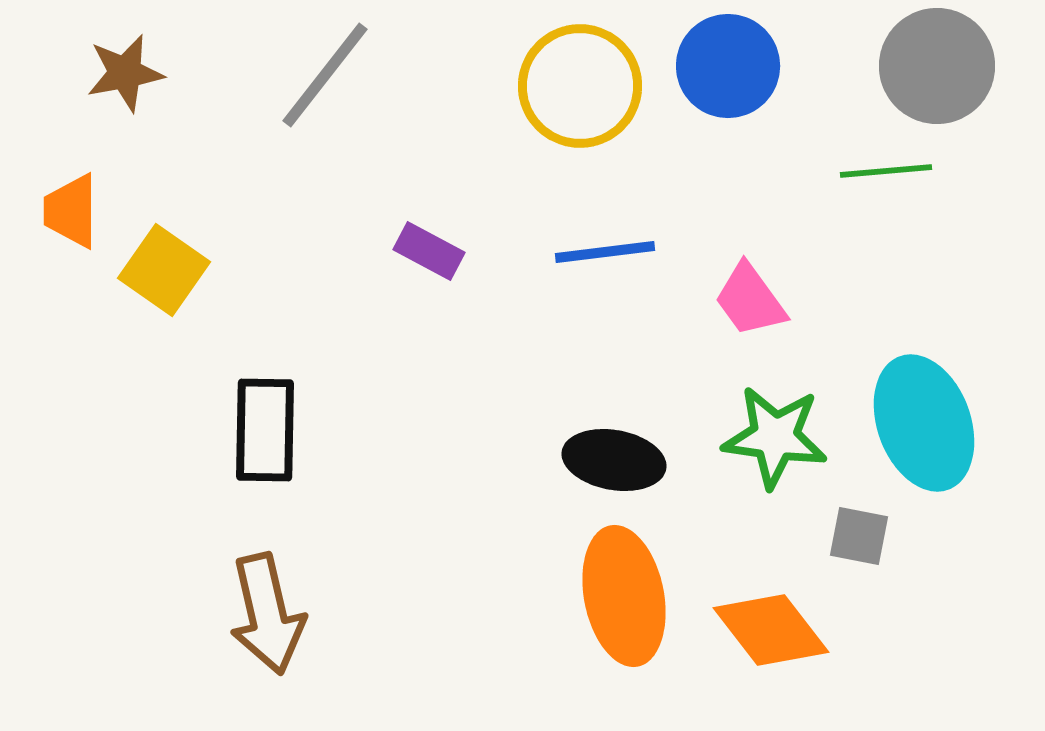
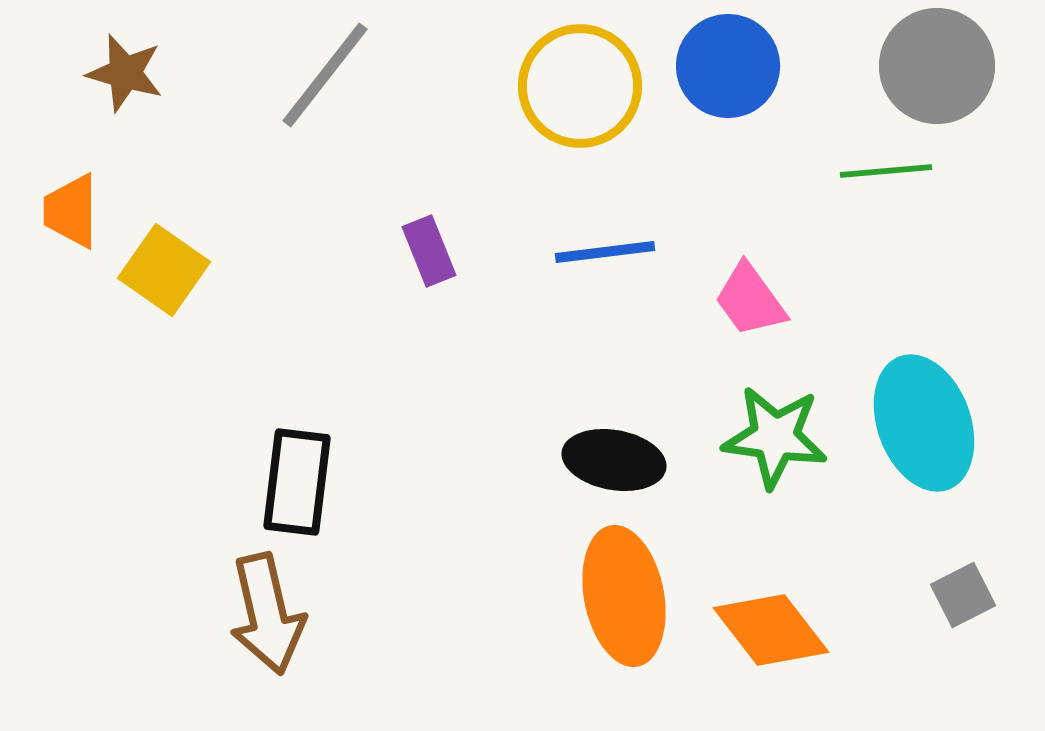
brown star: rotated 26 degrees clockwise
purple rectangle: rotated 40 degrees clockwise
black rectangle: moved 32 px right, 52 px down; rotated 6 degrees clockwise
gray square: moved 104 px right, 59 px down; rotated 38 degrees counterclockwise
